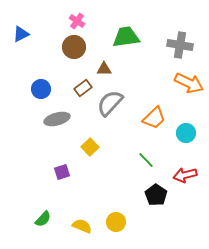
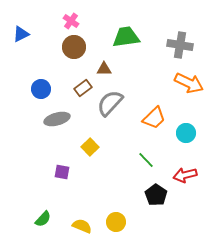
pink cross: moved 6 px left
purple square: rotated 28 degrees clockwise
